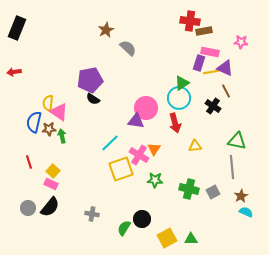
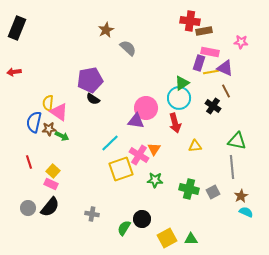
green arrow at (62, 136): rotated 128 degrees clockwise
